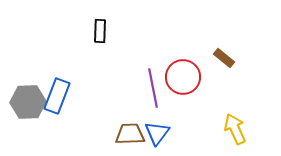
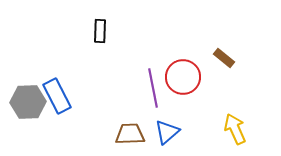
blue rectangle: rotated 48 degrees counterclockwise
blue triangle: moved 10 px right, 1 px up; rotated 12 degrees clockwise
